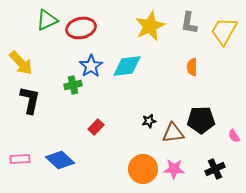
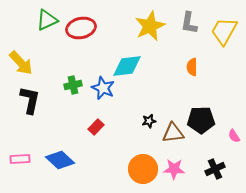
blue star: moved 12 px right, 22 px down; rotated 15 degrees counterclockwise
